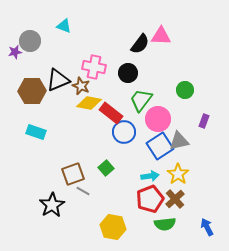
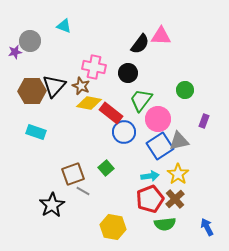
black triangle: moved 4 px left, 6 px down; rotated 25 degrees counterclockwise
